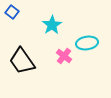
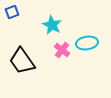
blue square: rotated 32 degrees clockwise
cyan star: rotated 12 degrees counterclockwise
pink cross: moved 2 px left, 6 px up
